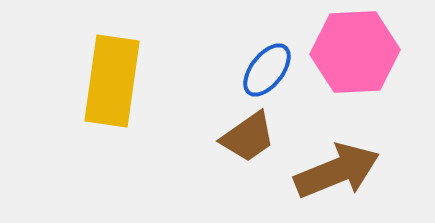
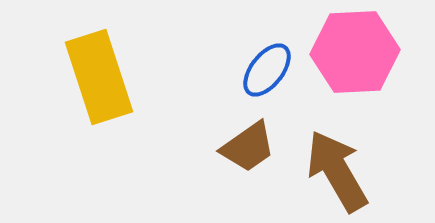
yellow rectangle: moved 13 px left, 4 px up; rotated 26 degrees counterclockwise
brown trapezoid: moved 10 px down
brown arrow: rotated 98 degrees counterclockwise
